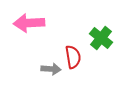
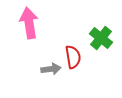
pink arrow: rotated 84 degrees clockwise
gray arrow: rotated 12 degrees counterclockwise
